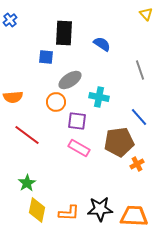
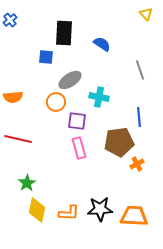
blue line: rotated 36 degrees clockwise
red line: moved 9 px left, 4 px down; rotated 24 degrees counterclockwise
pink rectangle: rotated 45 degrees clockwise
